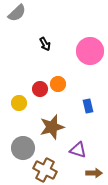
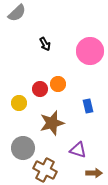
brown star: moved 4 px up
